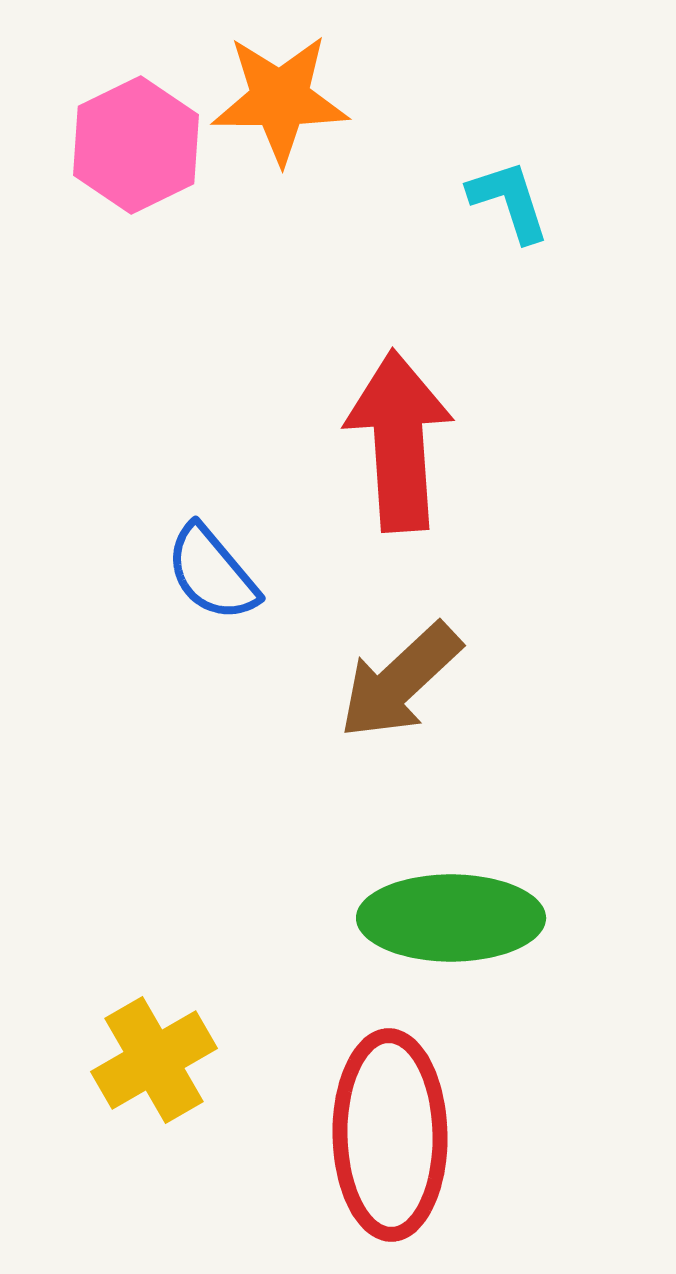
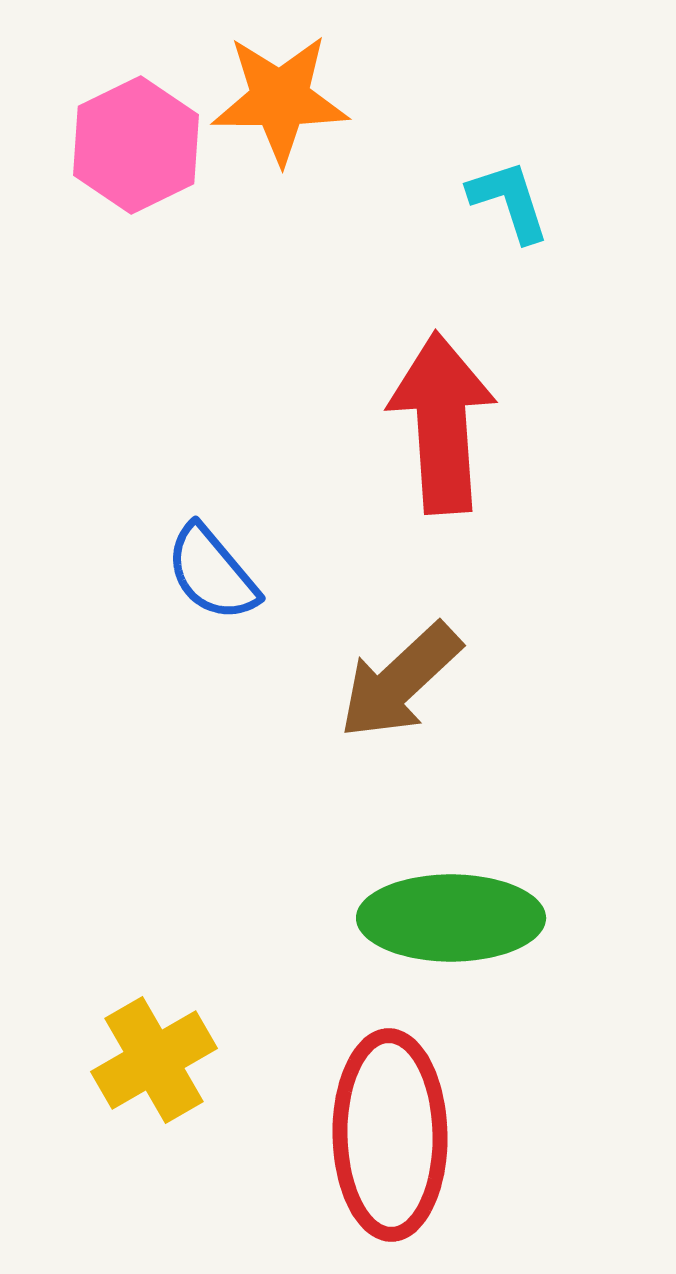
red arrow: moved 43 px right, 18 px up
